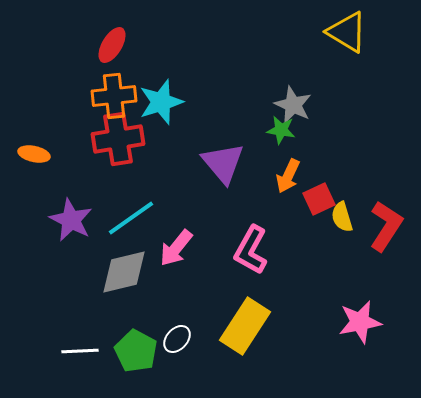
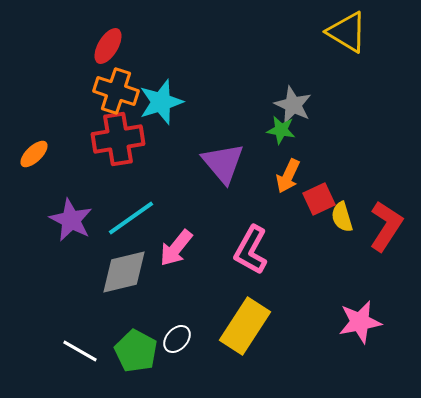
red ellipse: moved 4 px left, 1 px down
orange cross: moved 2 px right, 5 px up; rotated 24 degrees clockwise
orange ellipse: rotated 56 degrees counterclockwise
white line: rotated 33 degrees clockwise
